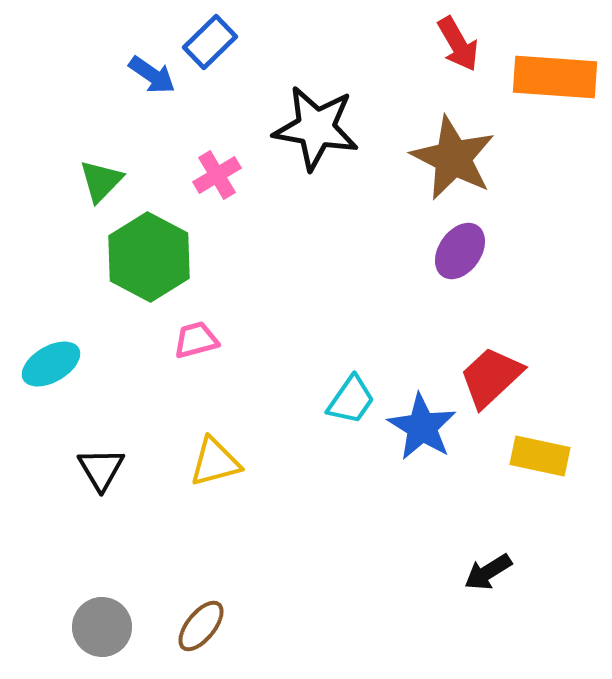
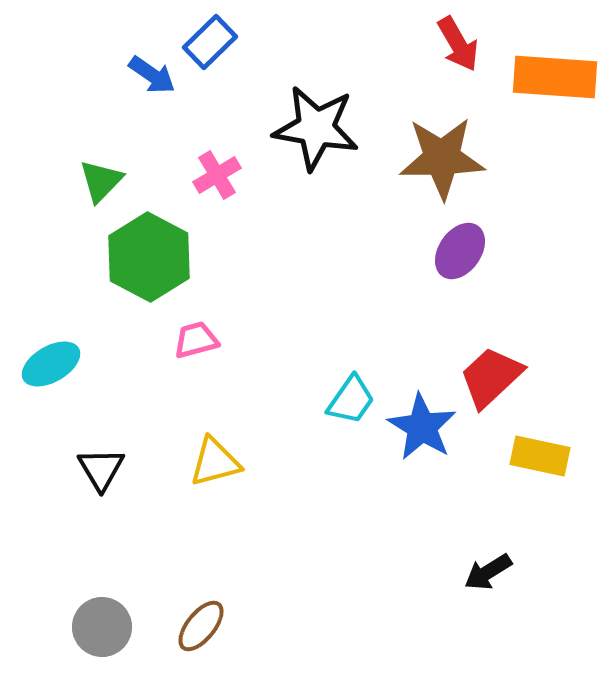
brown star: moved 11 px left; rotated 28 degrees counterclockwise
